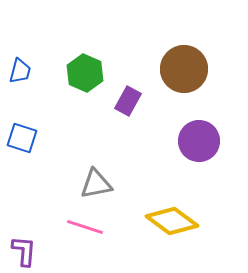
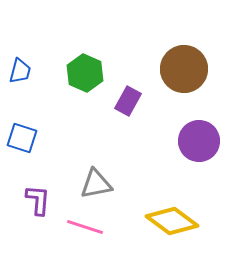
purple L-shape: moved 14 px right, 51 px up
